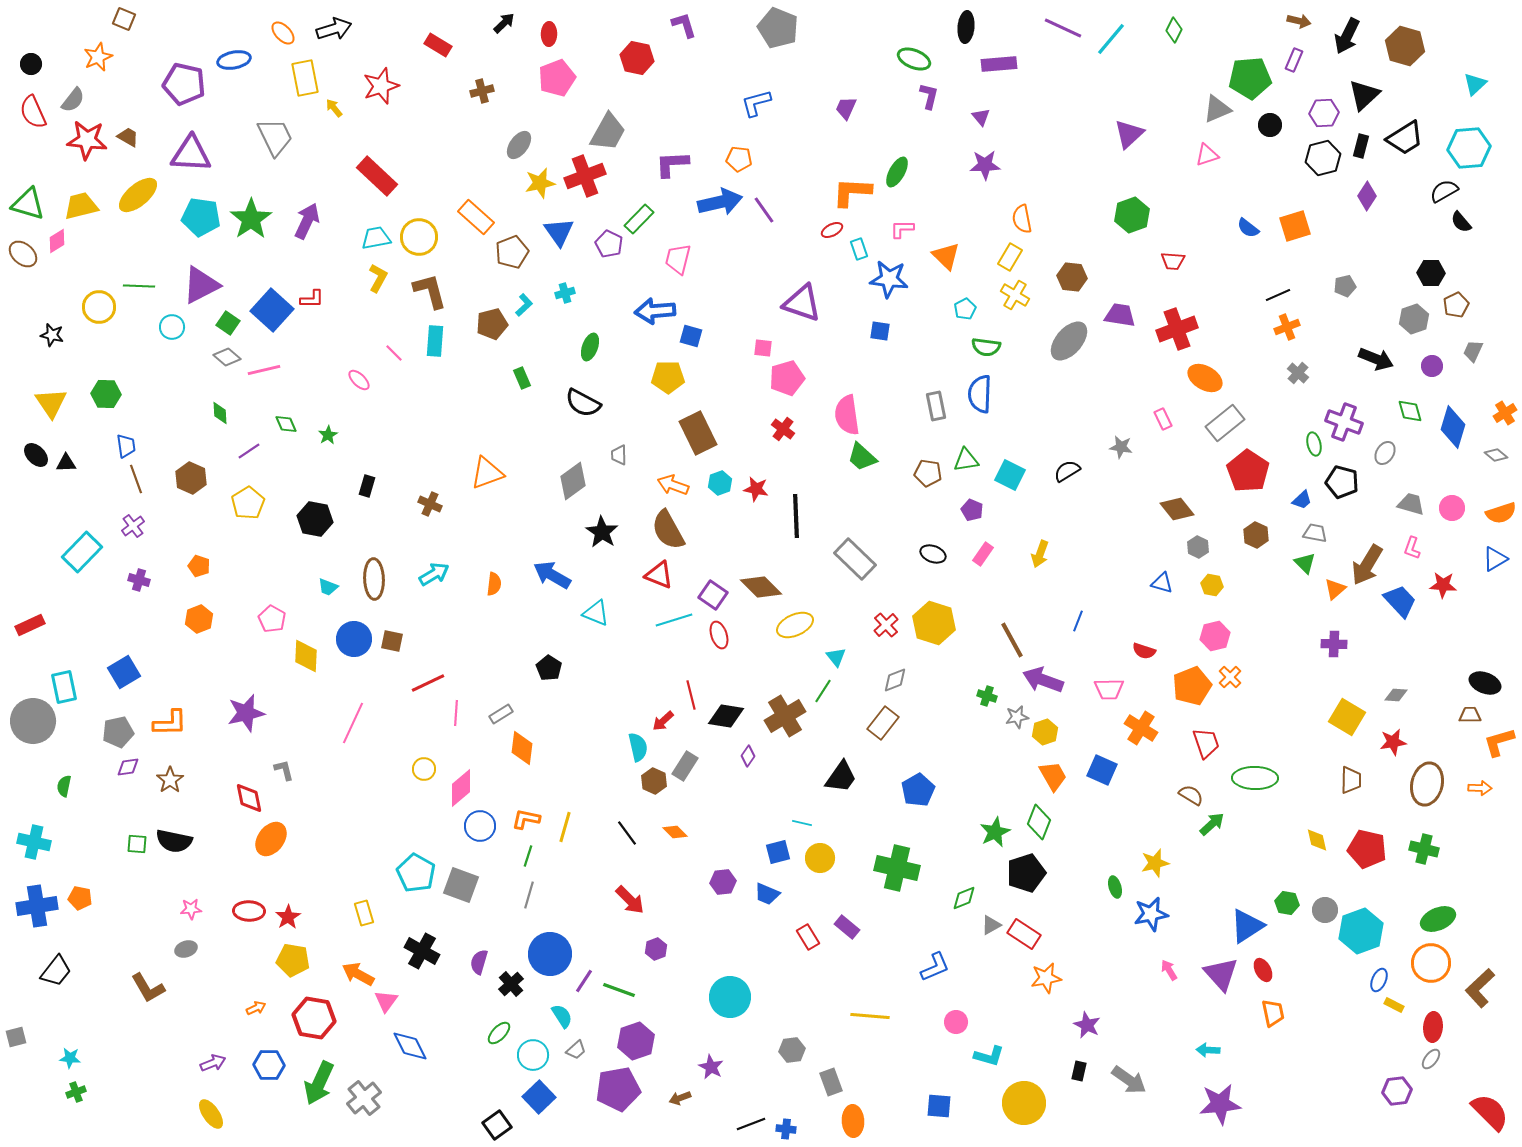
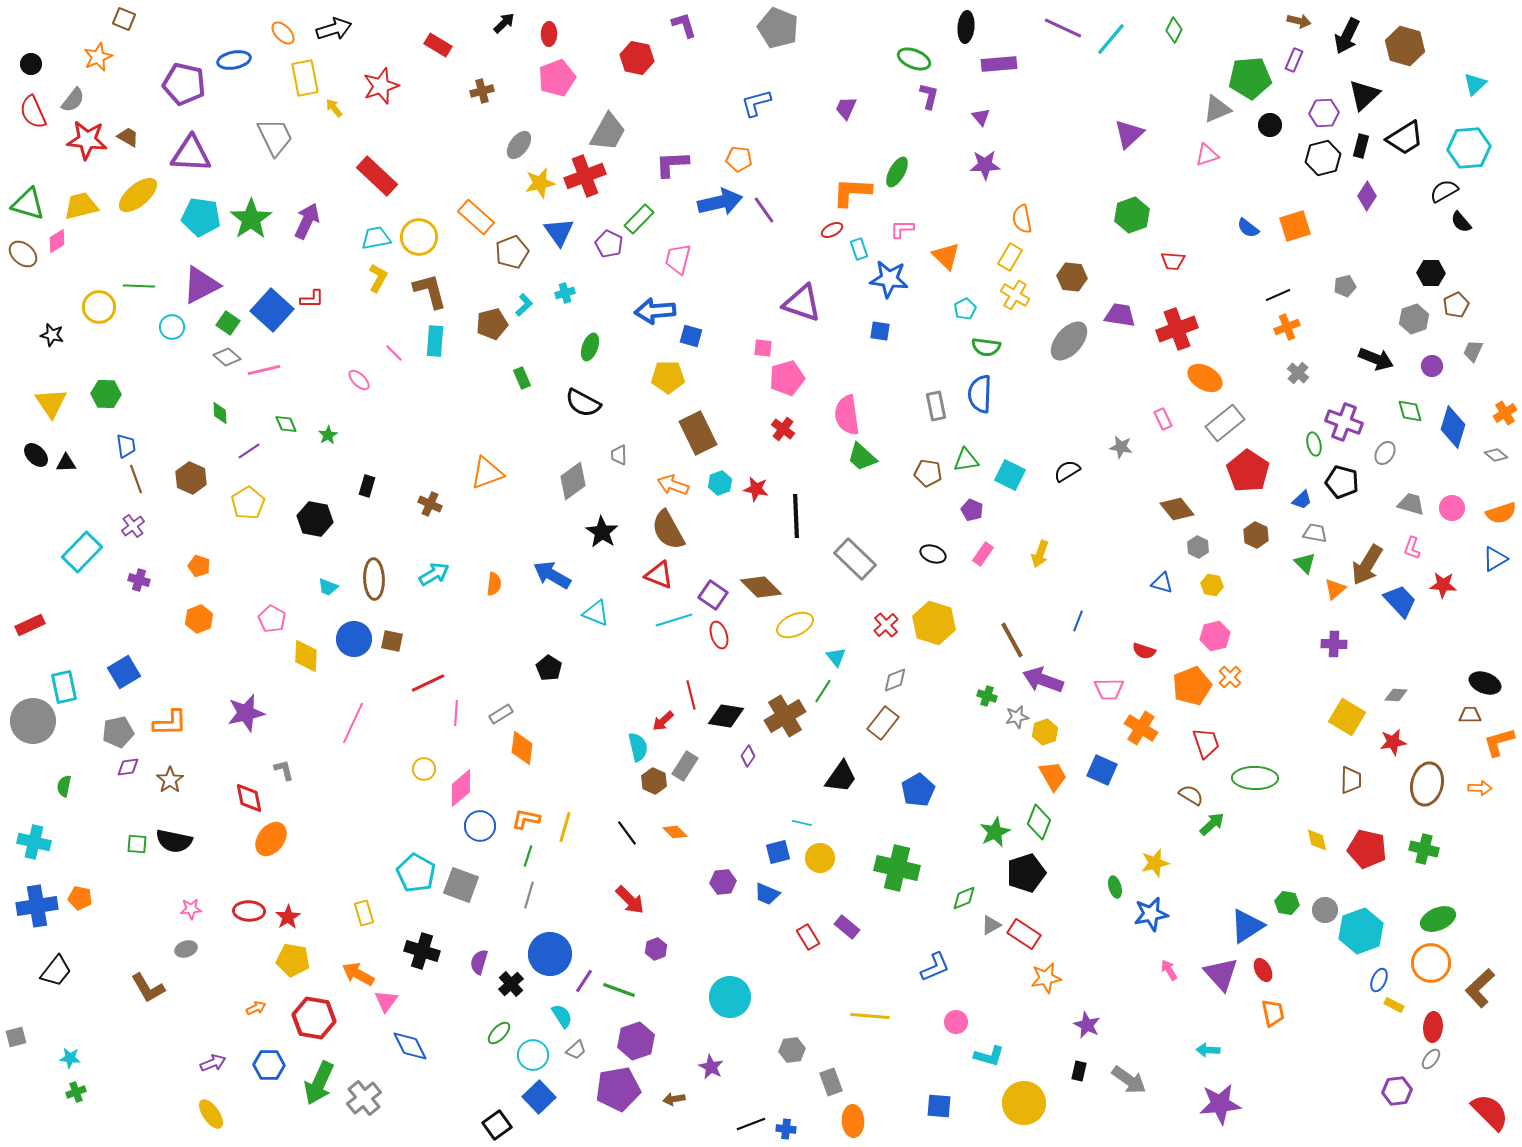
black cross at (422, 951): rotated 12 degrees counterclockwise
brown arrow at (680, 1098): moved 6 px left, 1 px down; rotated 10 degrees clockwise
